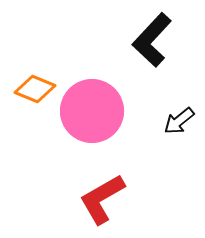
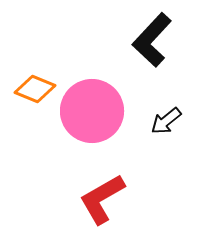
black arrow: moved 13 px left
